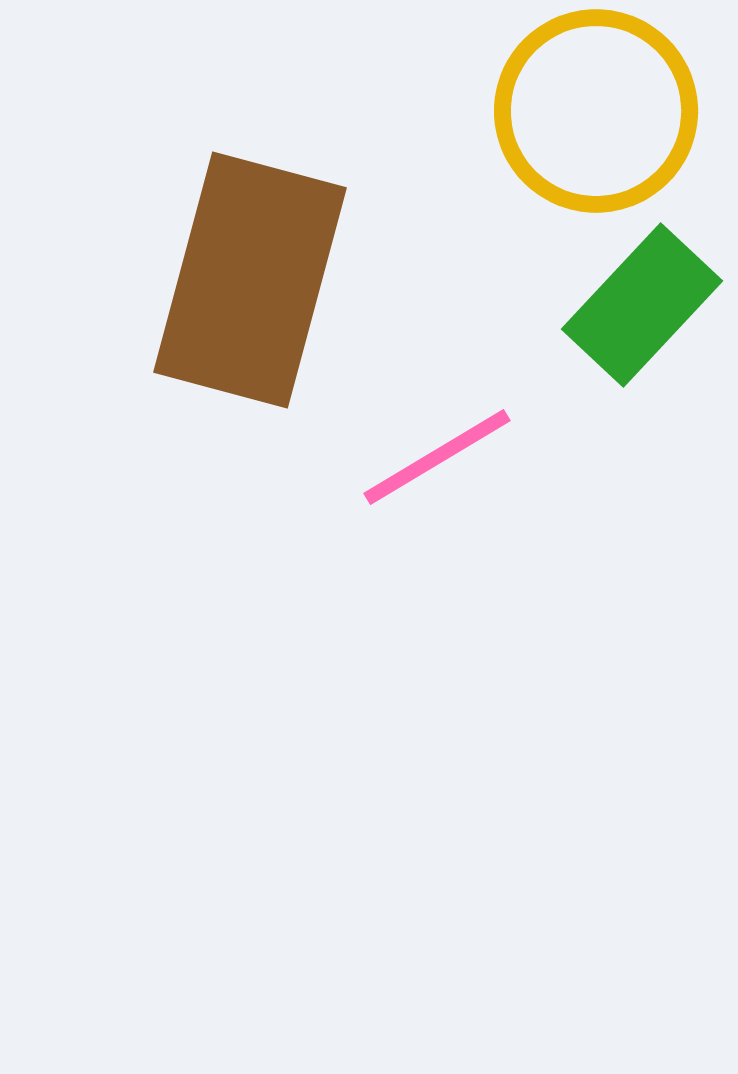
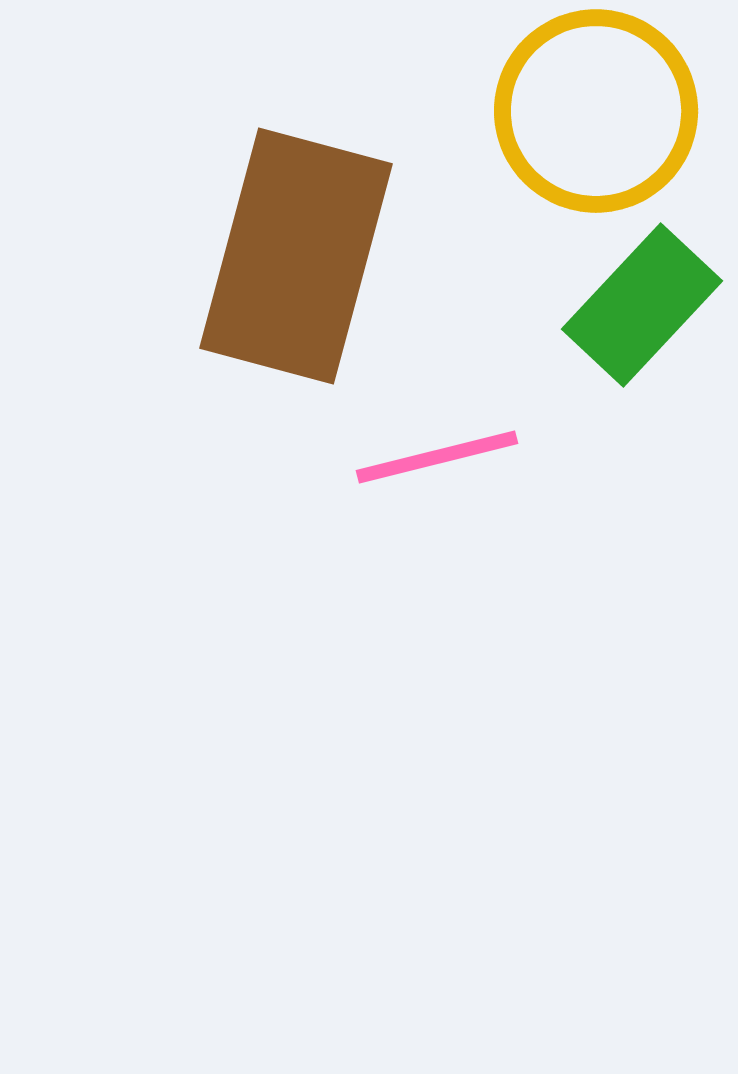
brown rectangle: moved 46 px right, 24 px up
pink line: rotated 17 degrees clockwise
